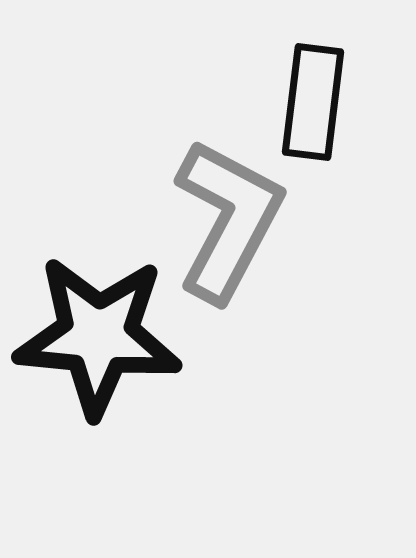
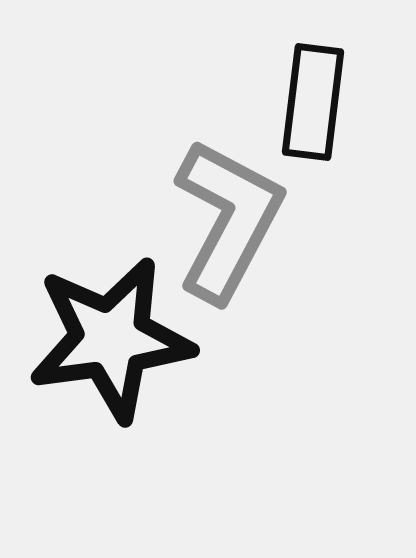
black star: moved 13 px right, 3 px down; rotated 13 degrees counterclockwise
